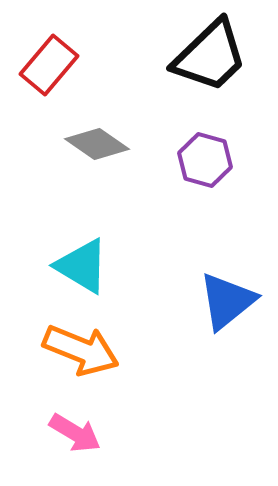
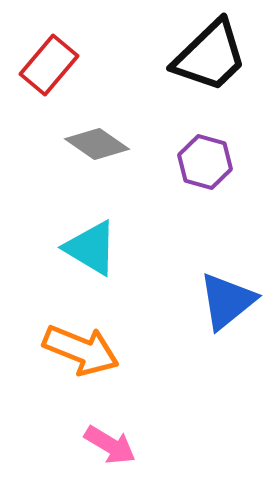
purple hexagon: moved 2 px down
cyan triangle: moved 9 px right, 18 px up
pink arrow: moved 35 px right, 12 px down
